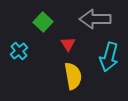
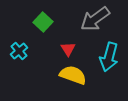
gray arrow: rotated 36 degrees counterclockwise
red triangle: moved 5 px down
yellow semicircle: moved 1 px up; rotated 60 degrees counterclockwise
